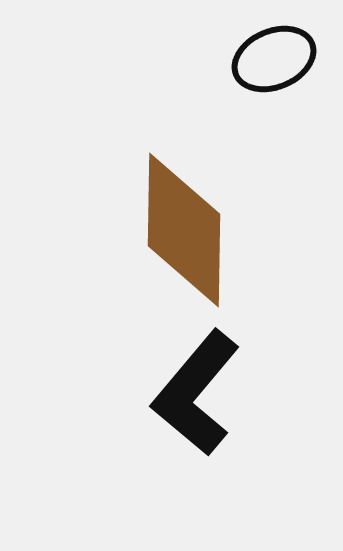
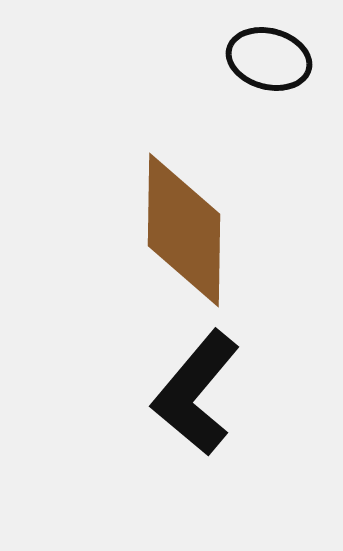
black ellipse: moved 5 px left; rotated 38 degrees clockwise
